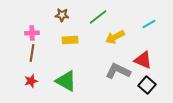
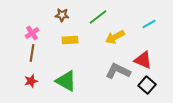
pink cross: rotated 32 degrees counterclockwise
